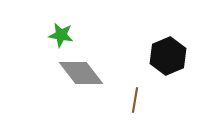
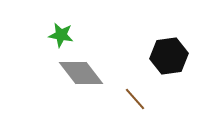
black hexagon: moved 1 px right; rotated 15 degrees clockwise
brown line: moved 1 px up; rotated 50 degrees counterclockwise
